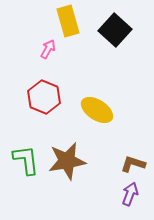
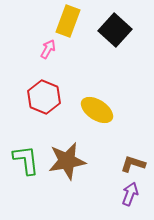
yellow rectangle: rotated 36 degrees clockwise
